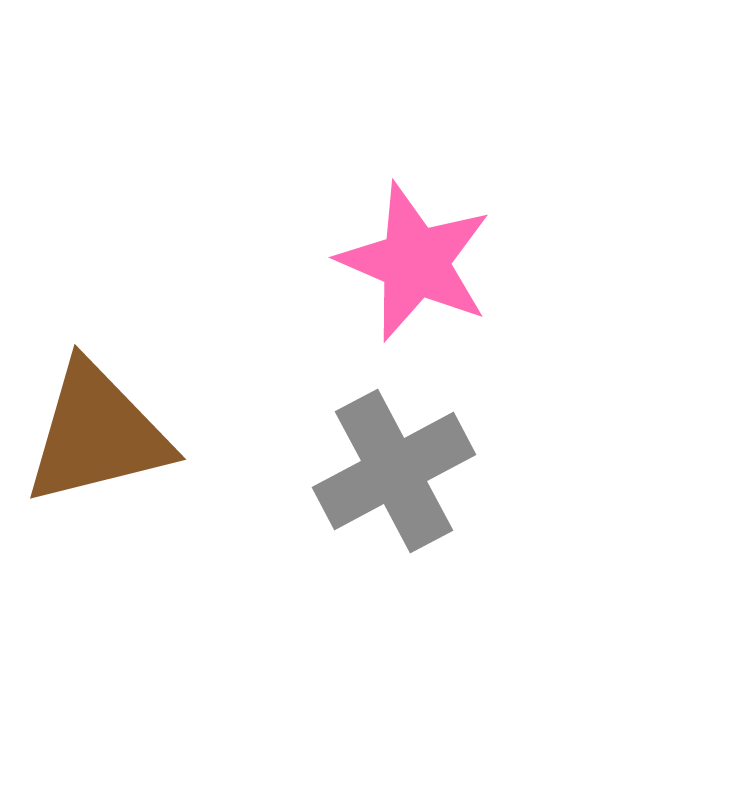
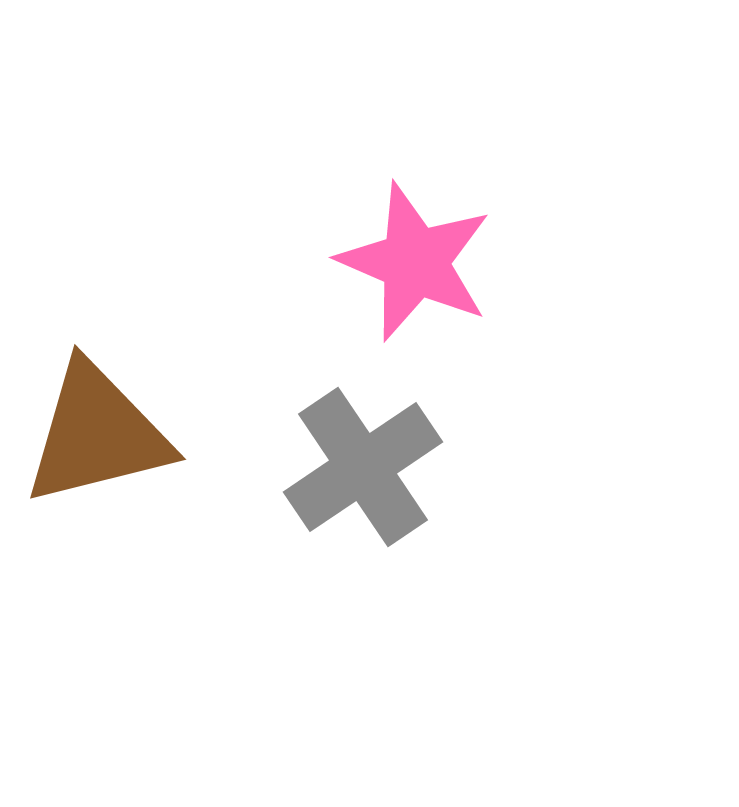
gray cross: moved 31 px left, 4 px up; rotated 6 degrees counterclockwise
